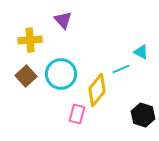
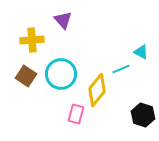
yellow cross: moved 2 px right
brown square: rotated 15 degrees counterclockwise
pink rectangle: moved 1 px left
